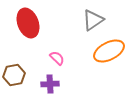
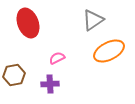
pink semicircle: rotated 70 degrees counterclockwise
